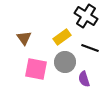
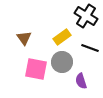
gray circle: moved 3 px left
purple semicircle: moved 3 px left, 2 px down
